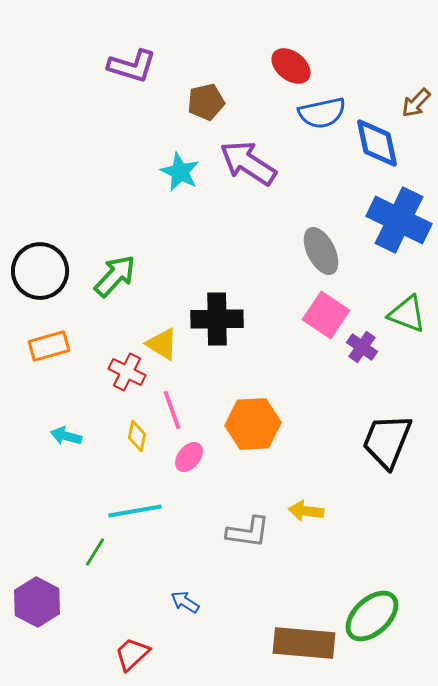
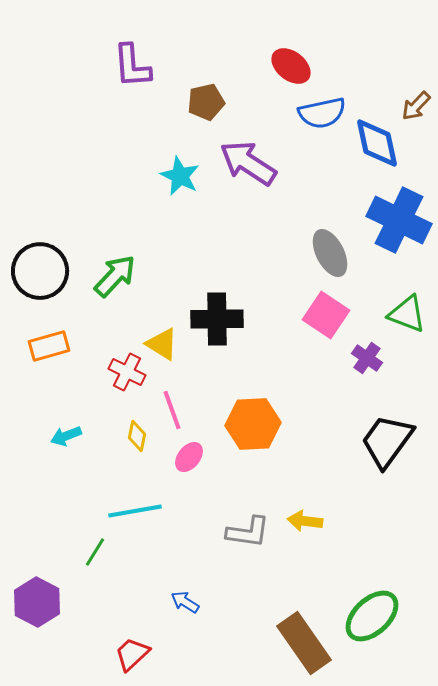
purple L-shape: rotated 69 degrees clockwise
brown arrow: moved 3 px down
cyan star: moved 4 px down
gray ellipse: moved 9 px right, 2 px down
purple cross: moved 5 px right, 11 px down
cyan arrow: rotated 36 degrees counterclockwise
black trapezoid: rotated 14 degrees clockwise
yellow arrow: moved 1 px left, 10 px down
brown rectangle: rotated 50 degrees clockwise
